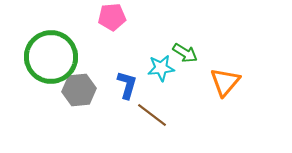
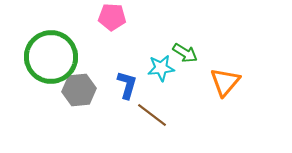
pink pentagon: rotated 8 degrees clockwise
